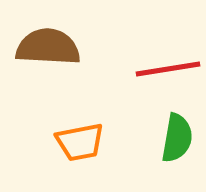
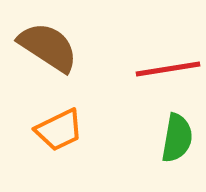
brown semicircle: rotated 30 degrees clockwise
orange trapezoid: moved 21 px left, 12 px up; rotated 15 degrees counterclockwise
